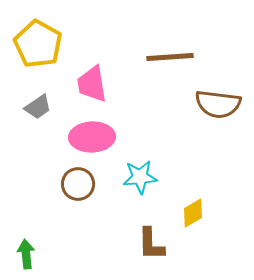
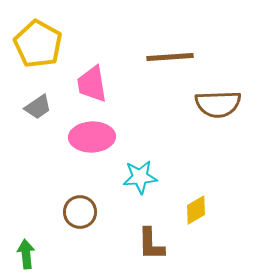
brown semicircle: rotated 9 degrees counterclockwise
brown circle: moved 2 px right, 28 px down
yellow diamond: moved 3 px right, 3 px up
